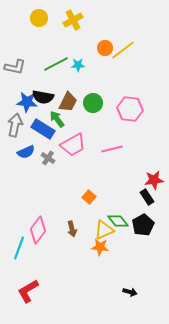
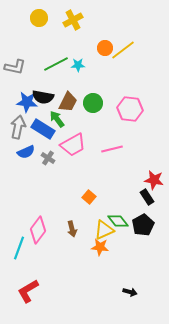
gray arrow: moved 3 px right, 2 px down
red star: rotated 18 degrees clockwise
